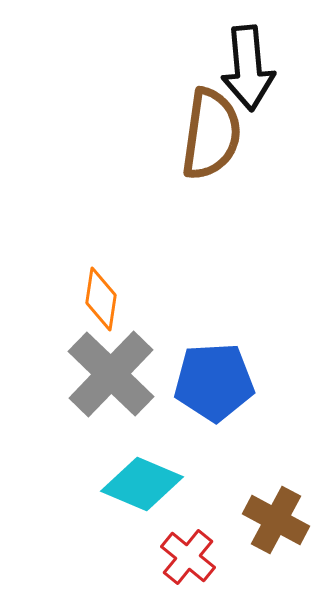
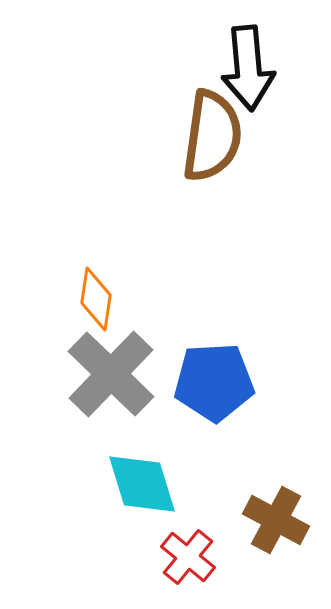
brown semicircle: moved 1 px right, 2 px down
orange diamond: moved 5 px left
cyan diamond: rotated 50 degrees clockwise
